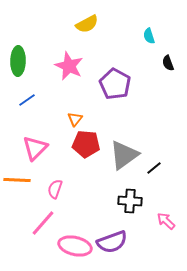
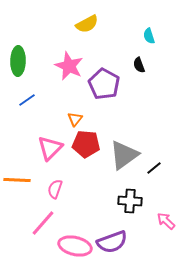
black semicircle: moved 29 px left, 2 px down
purple pentagon: moved 11 px left
pink triangle: moved 15 px right
